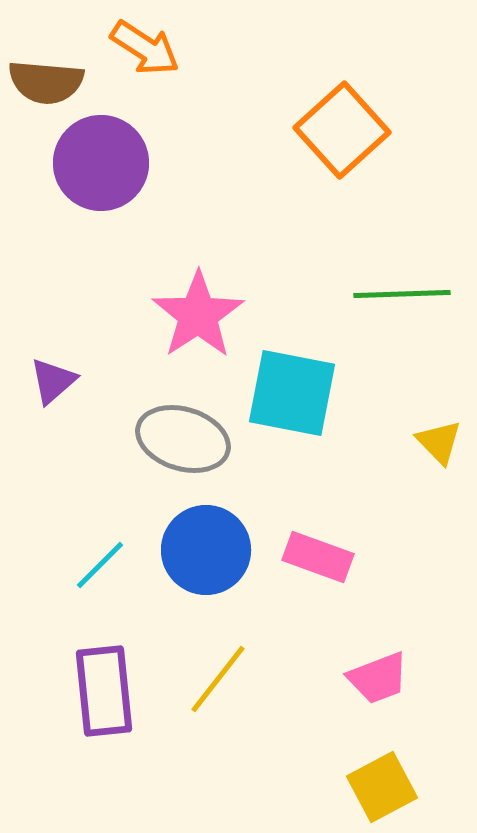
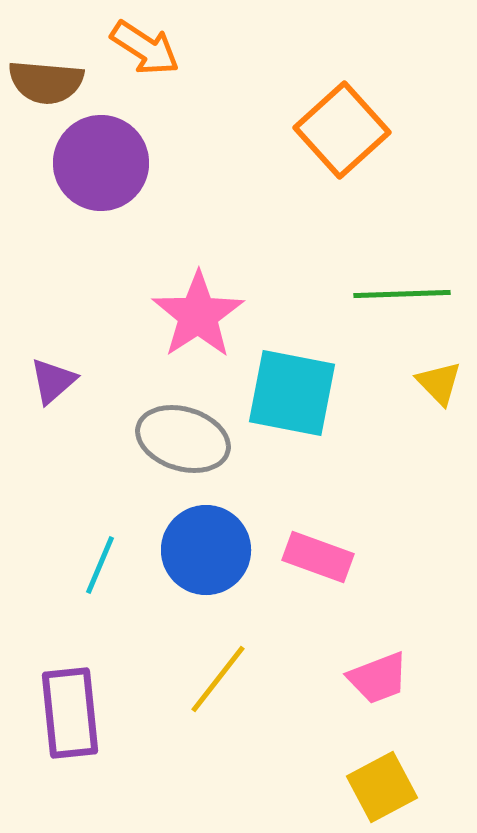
yellow triangle: moved 59 px up
cyan line: rotated 22 degrees counterclockwise
purple rectangle: moved 34 px left, 22 px down
